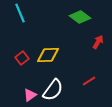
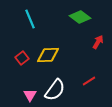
cyan line: moved 10 px right, 6 px down
white semicircle: moved 2 px right
pink triangle: rotated 24 degrees counterclockwise
